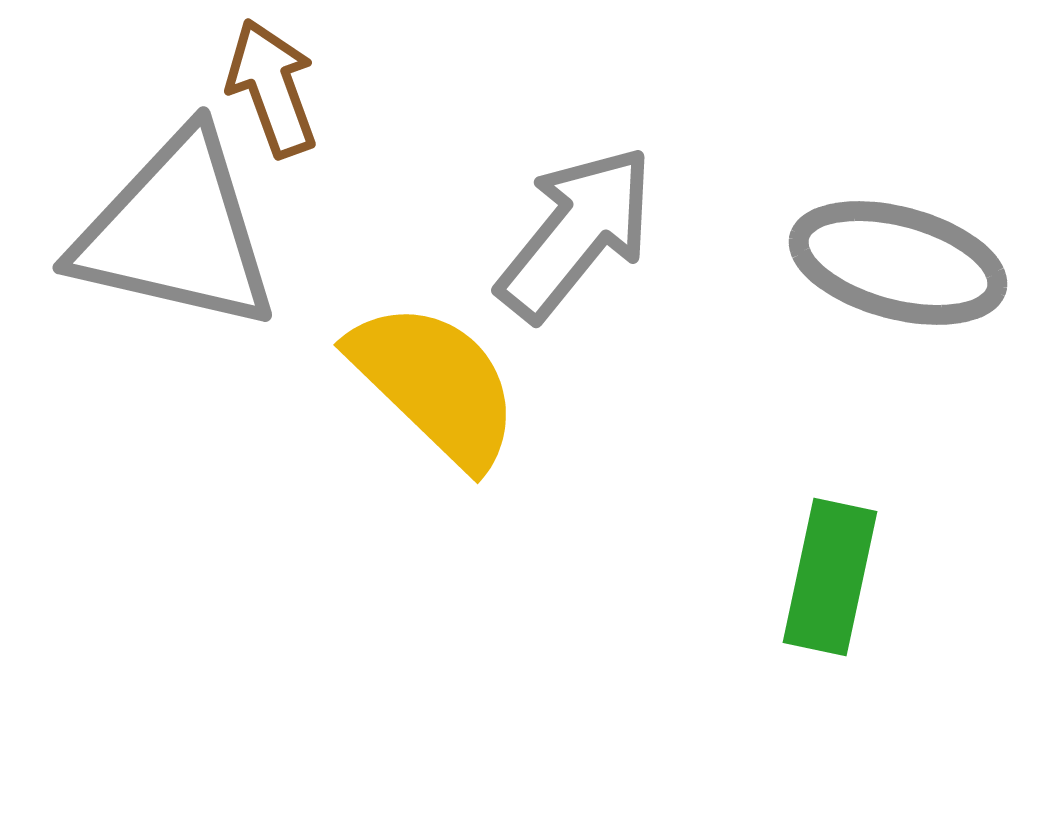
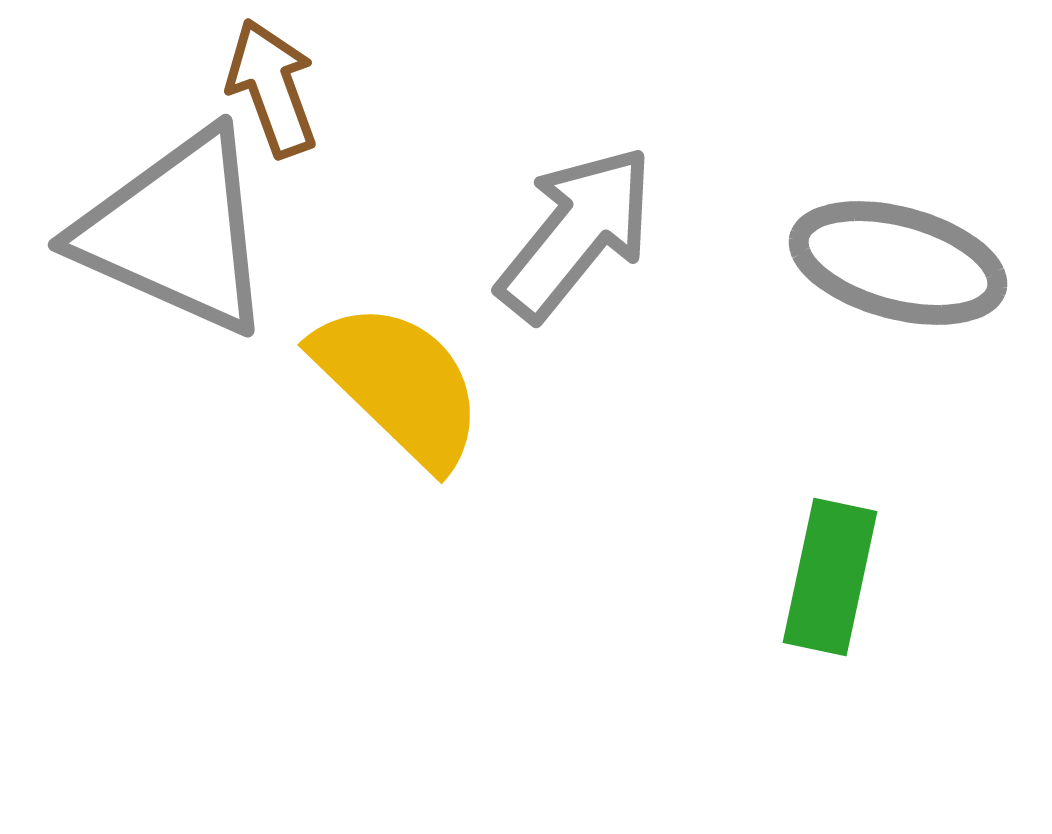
gray triangle: rotated 11 degrees clockwise
yellow semicircle: moved 36 px left
